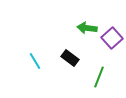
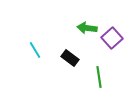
cyan line: moved 11 px up
green line: rotated 30 degrees counterclockwise
